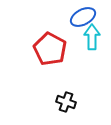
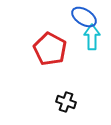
blue ellipse: moved 1 px right; rotated 60 degrees clockwise
